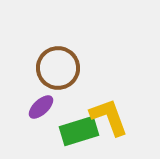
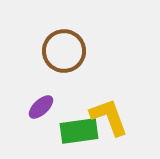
brown circle: moved 6 px right, 17 px up
green rectangle: rotated 9 degrees clockwise
